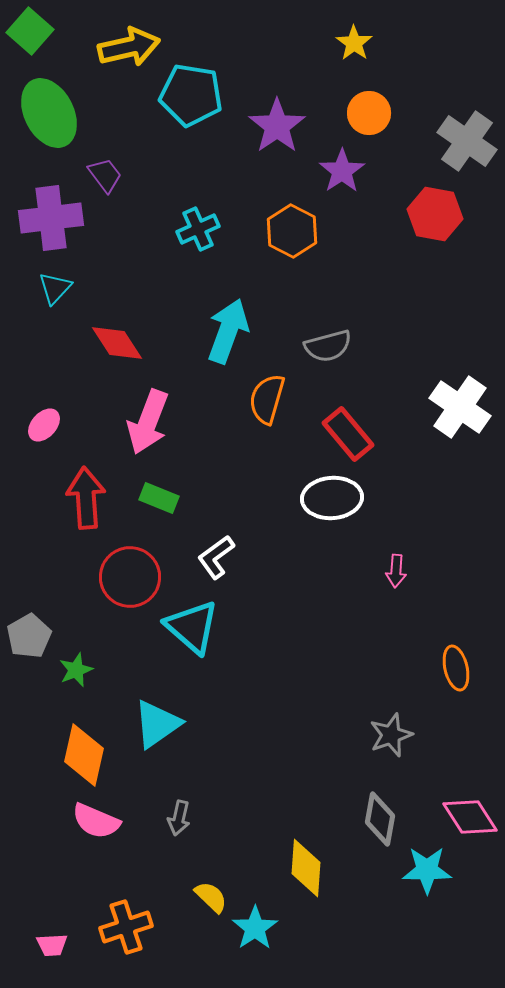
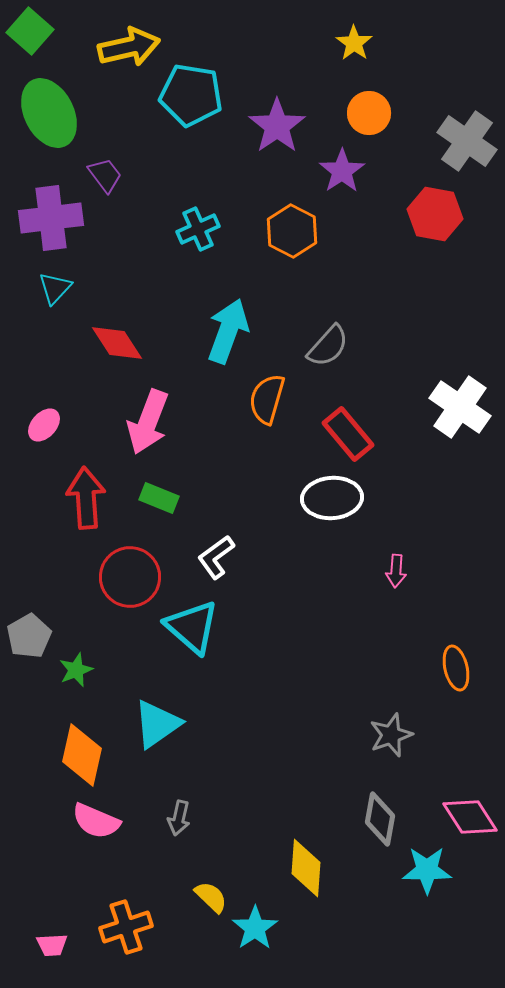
gray semicircle at (328, 346): rotated 33 degrees counterclockwise
orange diamond at (84, 755): moved 2 px left
